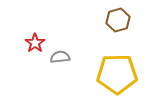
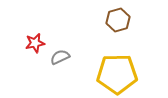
red star: rotated 24 degrees clockwise
gray semicircle: rotated 18 degrees counterclockwise
